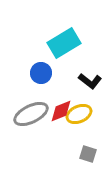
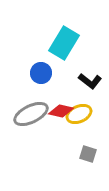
cyan rectangle: rotated 28 degrees counterclockwise
red diamond: rotated 35 degrees clockwise
